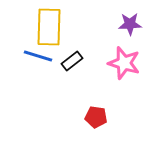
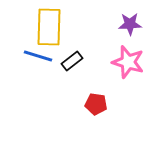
pink star: moved 4 px right, 1 px up
red pentagon: moved 13 px up
